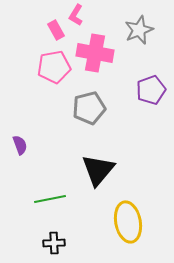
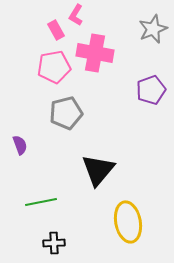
gray star: moved 14 px right, 1 px up
gray pentagon: moved 23 px left, 5 px down
green line: moved 9 px left, 3 px down
